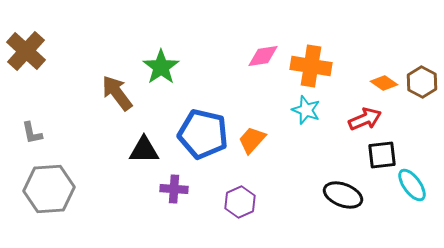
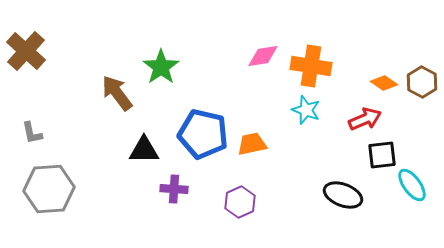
orange trapezoid: moved 4 px down; rotated 36 degrees clockwise
